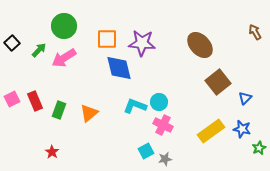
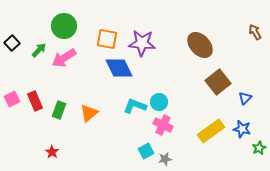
orange square: rotated 10 degrees clockwise
blue diamond: rotated 12 degrees counterclockwise
